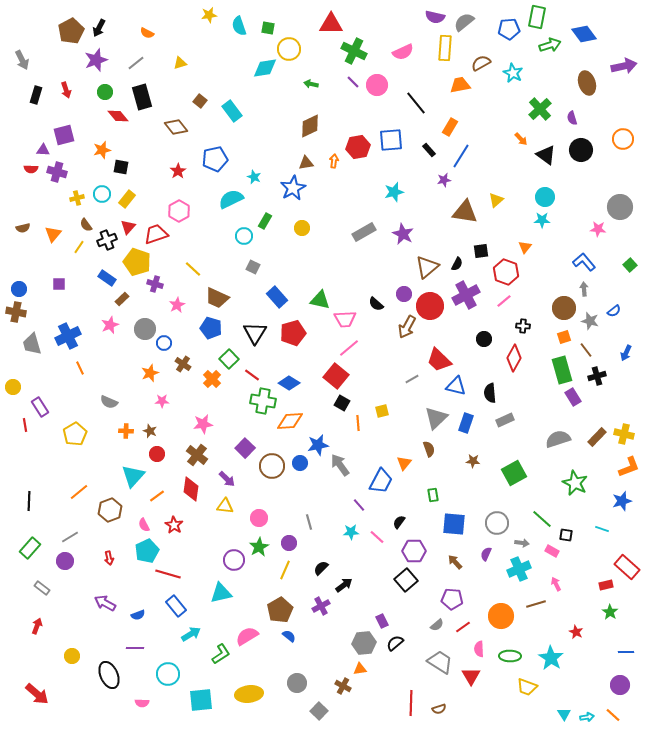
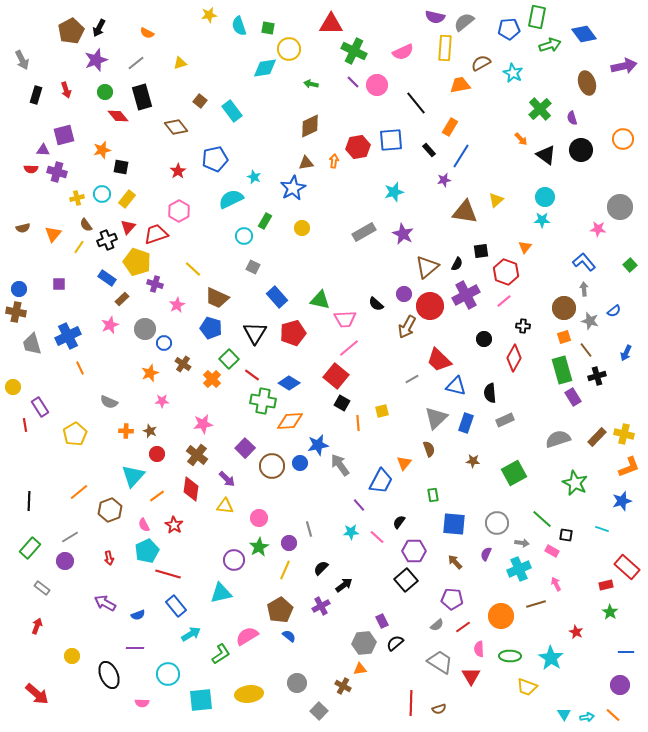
gray line at (309, 522): moved 7 px down
